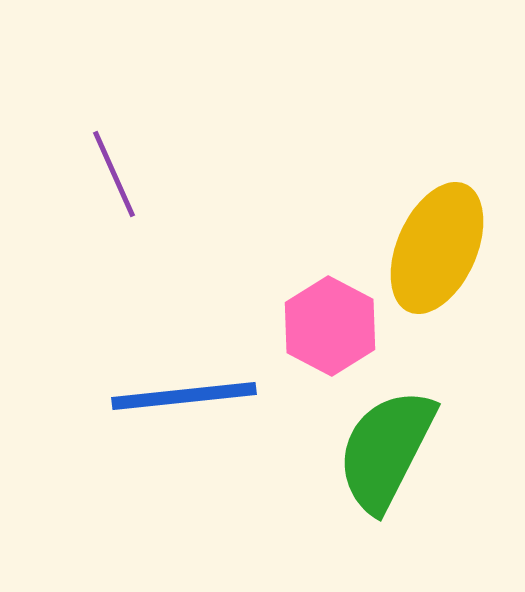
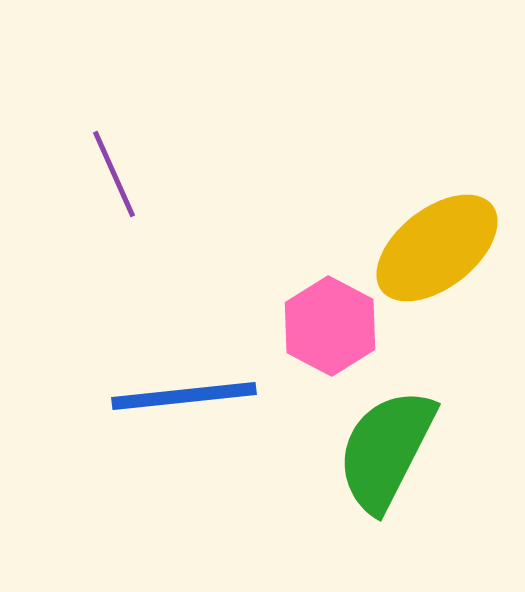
yellow ellipse: rotated 28 degrees clockwise
